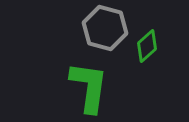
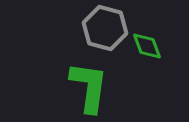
green diamond: rotated 68 degrees counterclockwise
